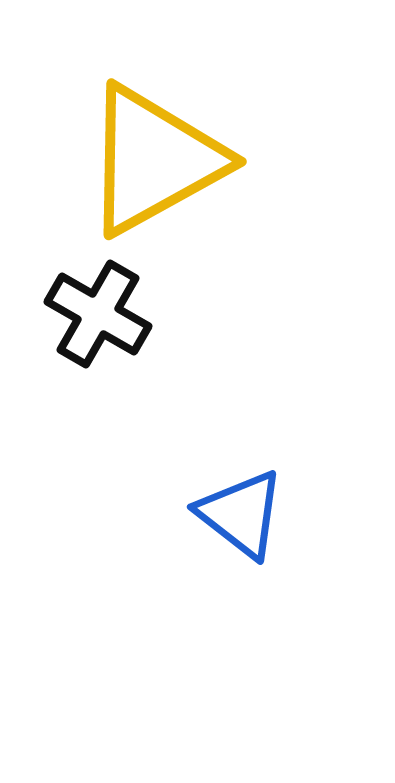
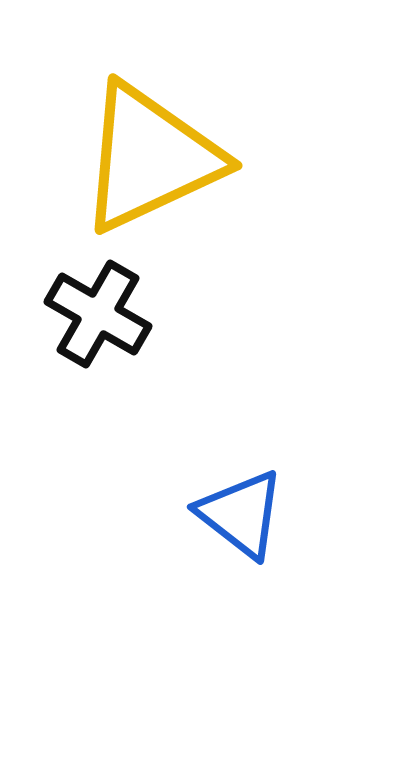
yellow triangle: moved 4 px left, 2 px up; rotated 4 degrees clockwise
